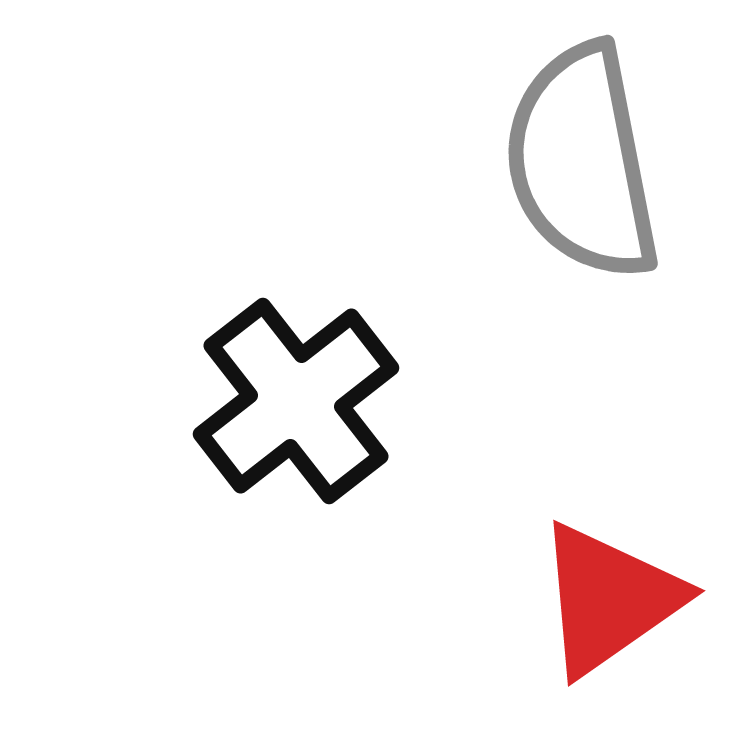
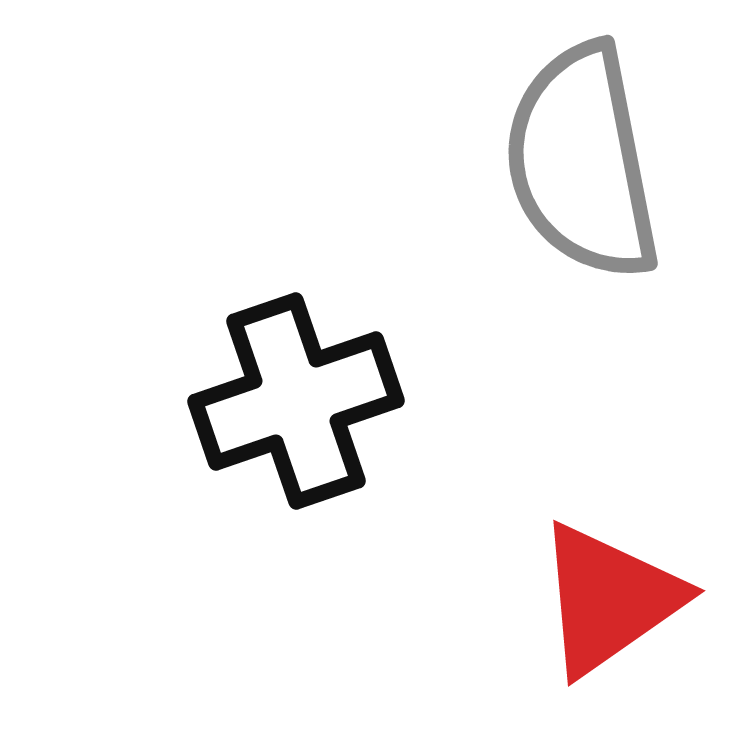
black cross: rotated 19 degrees clockwise
